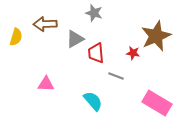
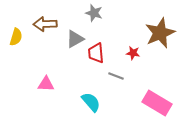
brown star: moved 4 px right, 3 px up
cyan semicircle: moved 2 px left, 1 px down
